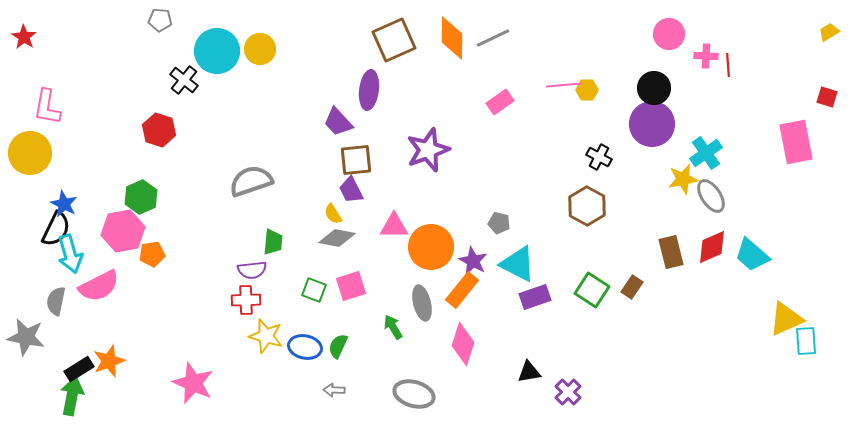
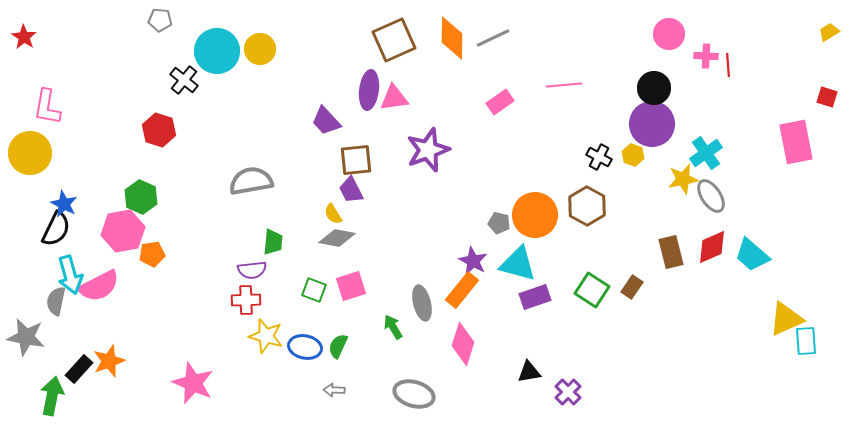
yellow hexagon at (587, 90): moved 46 px right, 65 px down; rotated 20 degrees clockwise
purple trapezoid at (338, 122): moved 12 px left, 1 px up
gray semicircle at (251, 181): rotated 9 degrees clockwise
green hexagon at (141, 197): rotated 12 degrees counterclockwise
pink triangle at (394, 226): moved 128 px up; rotated 8 degrees counterclockwise
orange circle at (431, 247): moved 104 px right, 32 px up
cyan arrow at (70, 254): moved 21 px down
cyan triangle at (518, 264): rotated 12 degrees counterclockwise
black rectangle at (79, 369): rotated 16 degrees counterclockwise
green arrow at (72, 396): moved 20 px left
